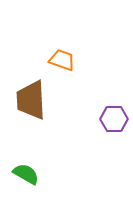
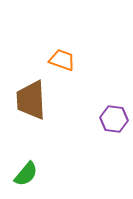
purple hexagon: rotated 8 degrees clockwise
green semicircle: rotated 100 degrees clockwise
